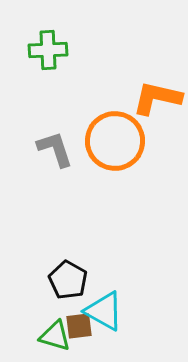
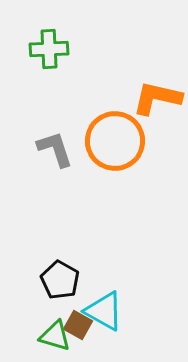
green cross: moved 1 px right, 1 px up
black pentagon: moved 8 px left
brown square: moved 1 px left, 1 px up; rotated 36 degrees clockwise
